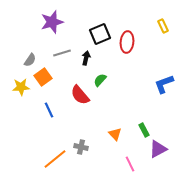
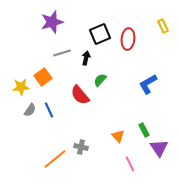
red ellipse: moved 1 px right, 3 px up
gray semicircle: moved 50 px down
blue L-shape: moved 16 px left; rotated 10 degrees counterclockwise
orange triangle: moved 3 px right, 2 px down
purple triangle: moved 1 px right, 1 px up; rotated 36 degrees counterclockwise
